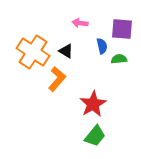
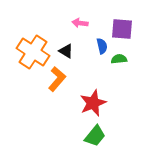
red star: moved 1 px up; rotated 8 degrees clockwise
